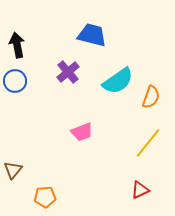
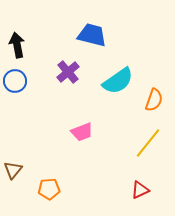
orange semicircle: moved 3 px right, 3 px down
orange pentagon: moved 4 px right, 8 px up
